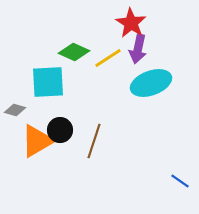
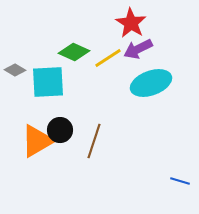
purple arrow: rotated 52 degrees clockwise
gray diamond: moved 40 px up; rotated 15 degrees clockwise
blue line: rotated 18 degrees counterclockwise
